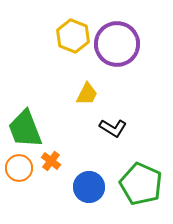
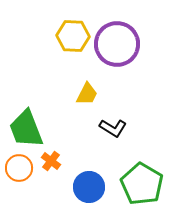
yellow hexagon: rotated 20 degrees counterclockwise
green trapezoid: moved 1 px right
green pentagon: moved 1 px right; rotated 6 degrees clockwise
